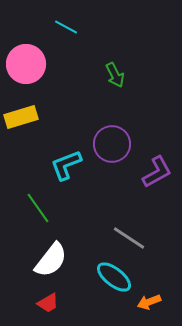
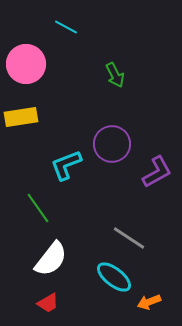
yellow rectangle: rotated 8 degrees clockwise
white semicircle: moved 1 px up
